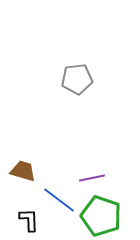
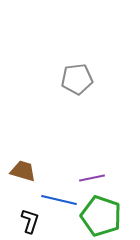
blue line: rotated 24 degrees counterclockwise
black L-shape: moved 1 px right, 1 px down; rotated 20 degrees clockwise
